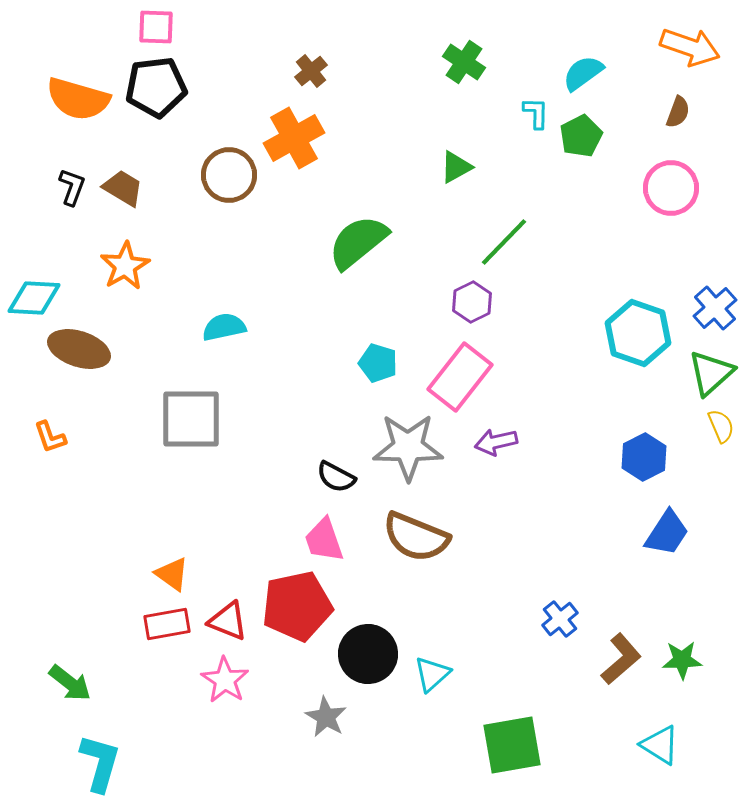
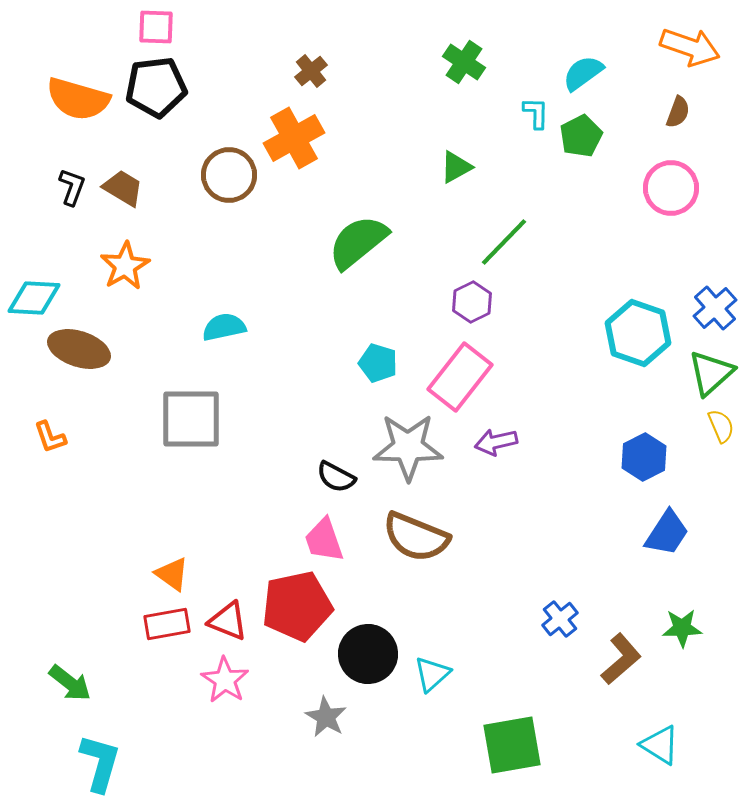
green star at (682, 660): moved 32 px up
